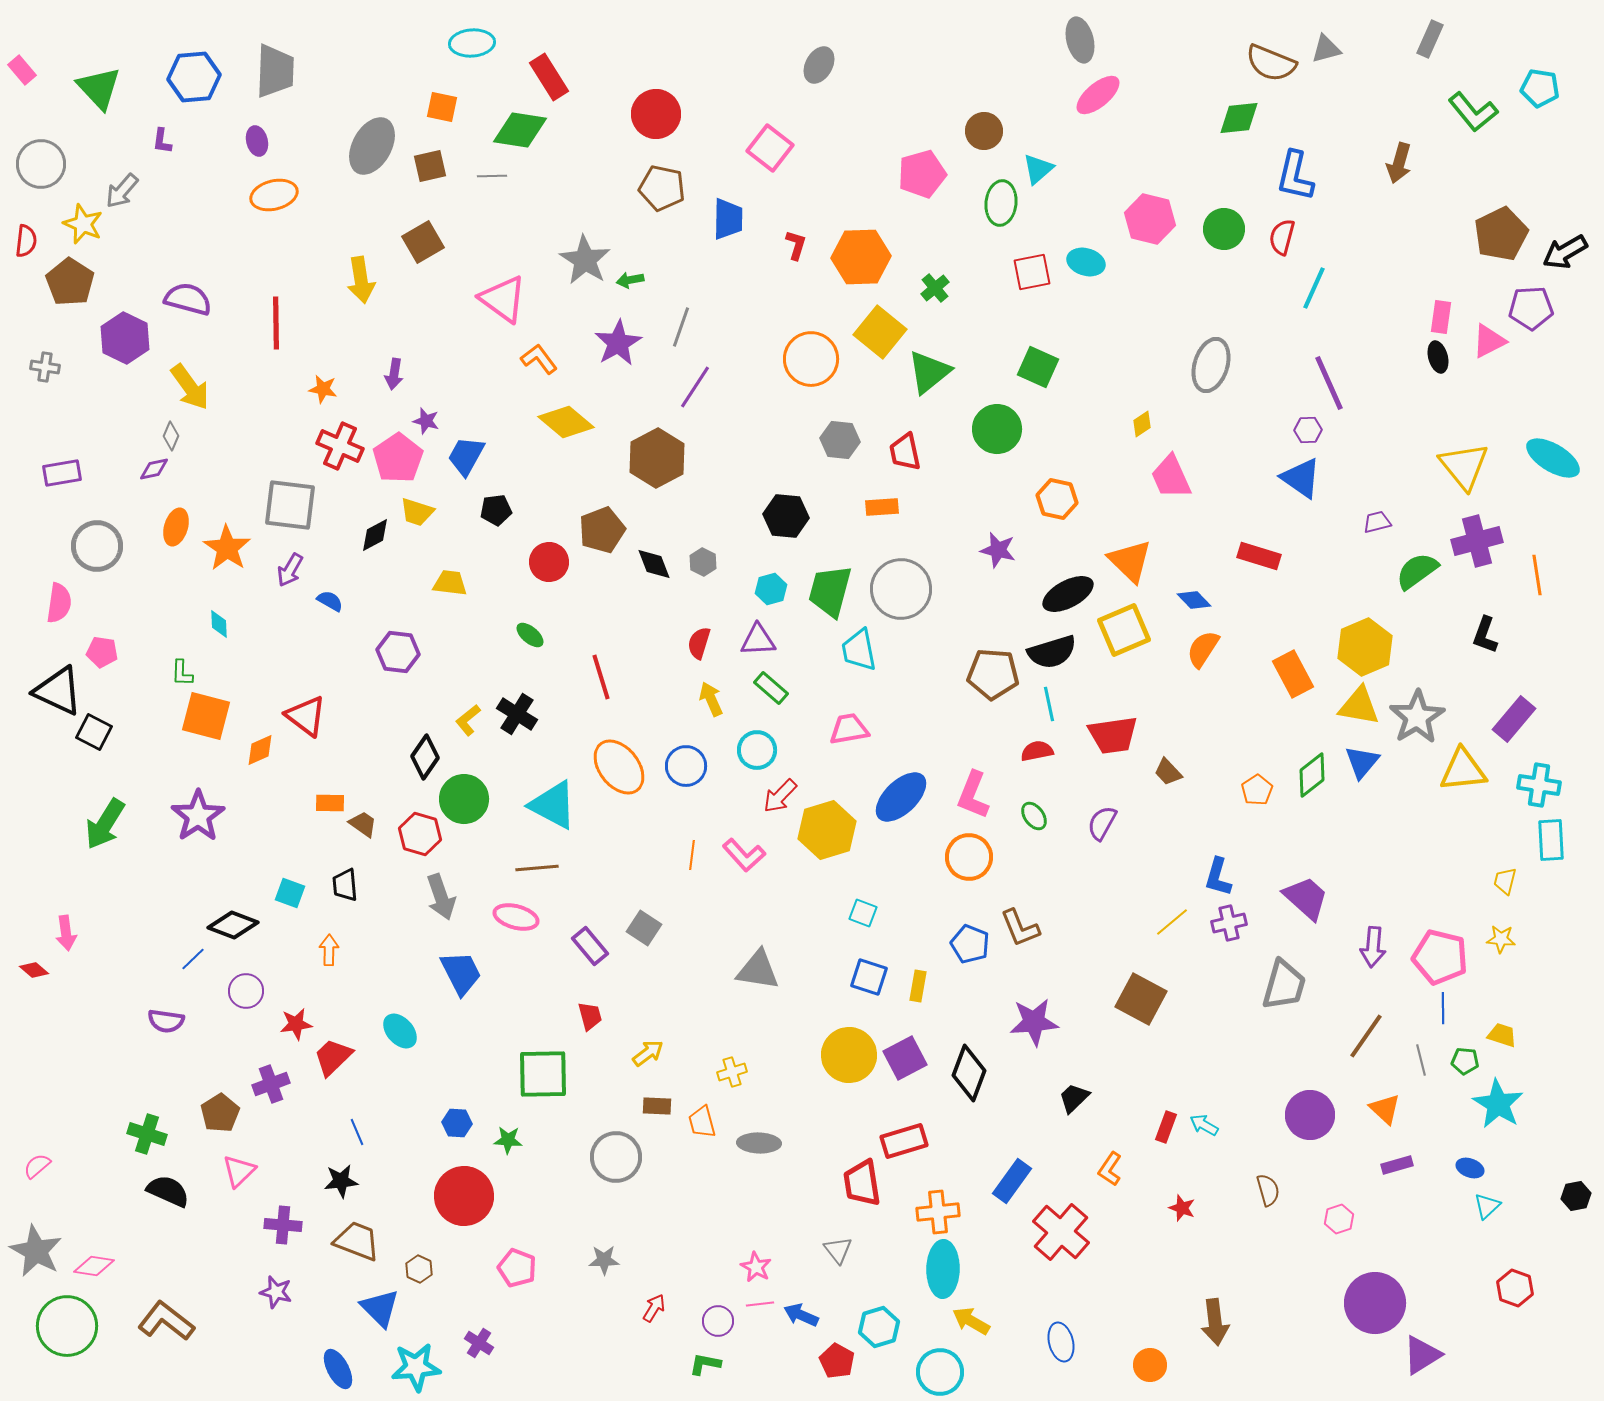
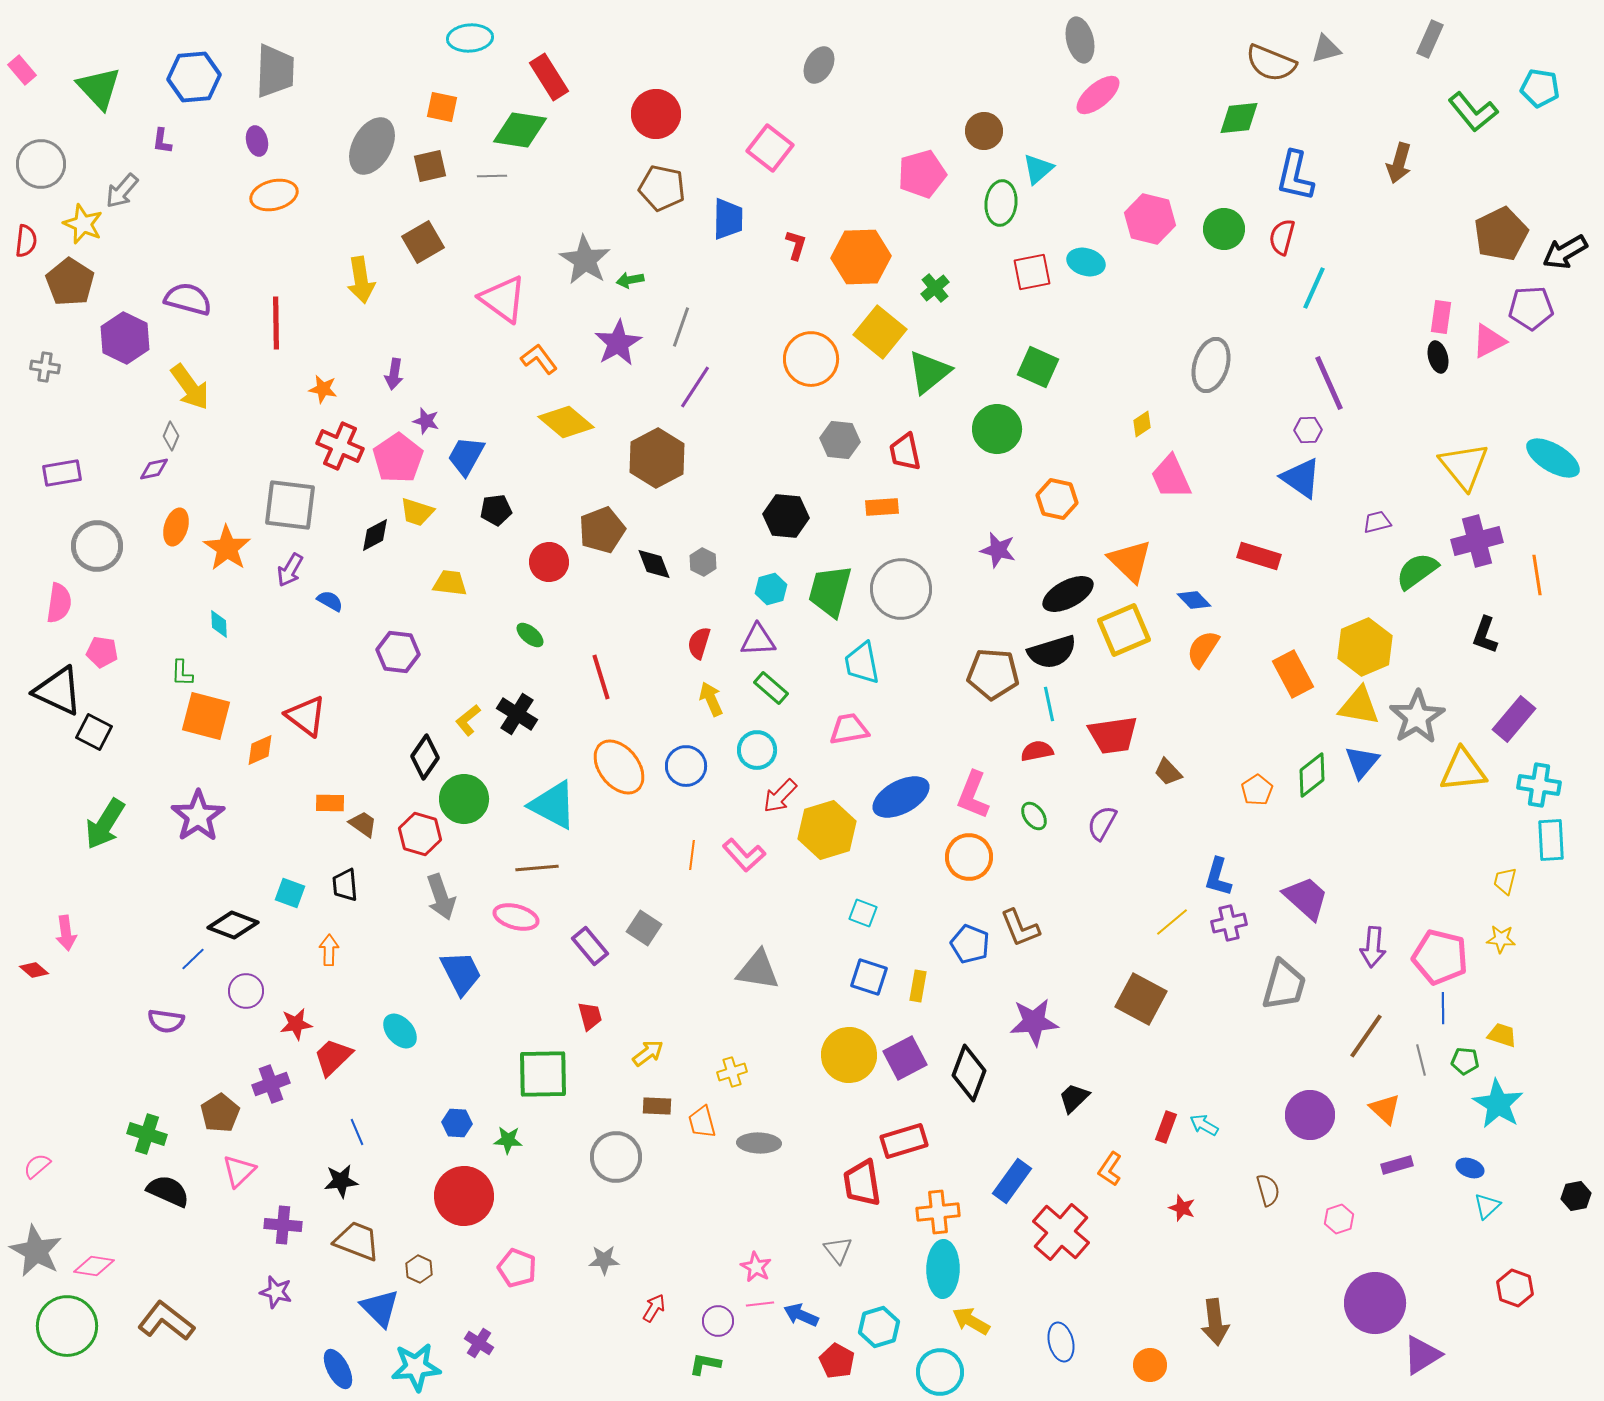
cyan ellipse at (472, 43): moved 2 px left, 5 px up
cyan trapezoid at (859, 650): moved 3 px right, 13 px down
blue ellipse at (901, 797): rotated 16 degrees clockwise
